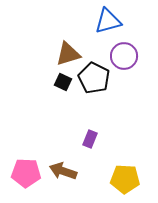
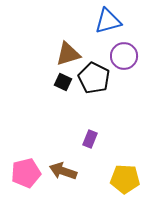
pink pentagon: rotated 16 degrees counterclockwise
